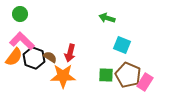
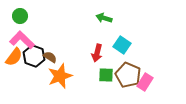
green circle: moved 2 px down
green arrow: moved 3 px left
pink L-shape: moved 1 px up
cyan square: rotated 12 degrees clockwise
red arrow: moved 27 px right
black hexagon: moved 2 px up
orange star: moved 3 px left; rotated 20 degrees counterclockwise
